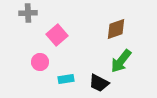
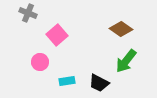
gray cross: rotated 24 degrees clockwise
brown diamond: moved 5 px right; rotated 55 degrees clockwise
green arrow: moved 5 px right
cyan rectangle: moved 1 px right, 2 px down
